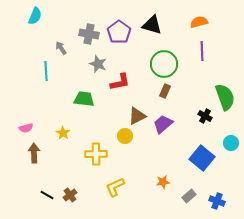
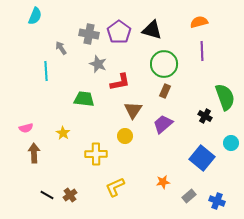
black triangle: moved 5 px down
brown triangle: moved 4 px left, 6 px up; rotated 30 degrees counterclockwise
